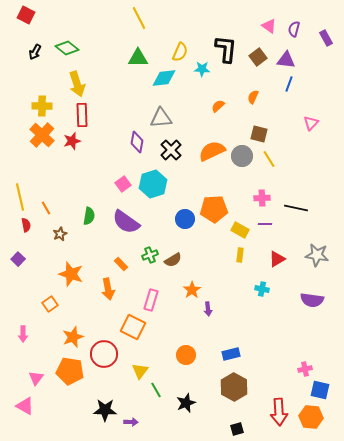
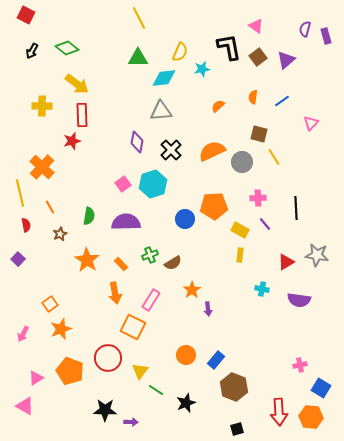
pink triangle at (269, 26): moved 13 px left
purple semicircle at (294, 29): moved 11 px right
purple rectangle at (326, 38): moved 2 px up; rotated 14 degrees clockwise
black L-shape at (226, 49): moved 3 px right, 2 px up; rotated 16 degrees counterclockwise
black arrow at (35, 52): moved 3 px left, 1 px up
purple triangle at (286, 60): rotated 48 degrees counterclockwise
cyan star at (202, 69): rotated 14 degrees counterclockwise
yellow arrow at (77, 84): rotated 35 degrees counterclockwise
blue line at (289, 84): moved 7 px left, 17 px down; rotated 35 degrees clockwise
orange semicircle at (253, 97): rotated 16 degrees counterclockwise
gray triangle at (161, 118): moved 7 px up
orange cross at (42, 135): moved 32 px down
gray circle at (242, 156): moved 6 px down
yellow line at (269, 159): moved 5 px right, 2 px up
yellow line at (20, 197): moved 4 px up
pink cross at (262, 198): moved 4 px left
orange line at (46, 208): moved 4 px right, 1 px up
black line at (296, 208): rotated 75 degrees clockwise
orange pentagon at (214, 209): moved 3 px up
purple semicircle at (126, 222): rotated 144 degrees clockwise
purple line at (265, 224): rotated 48 degrees clockwise
red triangle at (277, 259): moved 9 px right, 3 px down
brown semicircle at (173, 260): moved 3 px down
orange star at (71, 274): moved 16 px right, 14 px up; rotated 15 degrees clockwise
orange arrow at (108, 289): moved 7 px right, 4 px down
pink rectangle at (151, 300): rotated 15 degrees clockwise
purple semicircle at (312, 300): moved 13 px left
pink arrow at (23, 334): rotated 28 degrees clockwise
orange star at (73, 337): moved 12 px left, 8 px up
red circle at (104, 354): moved 4 px right, 4 px down
blue rectangle at (231, 354): moved 15 px left, 6 px down; rotated 36 degrees counterclockwise
pink cross at (305, 369): moved 5 px left, 4 px up
orange pentagon at (70, 371): rotated 12 degrees clockwise
pink triangle at (36, 378): rotated 21 degrees clockwise
brown hexagon at (234, 387): rotated 8 degrees counterclockwise
green line at (156, 390): rotated 28 degrees counterclockwise
blue square at (320, 390): moved 1 px right, 2 px up; rotated 18 degrees clockwise
